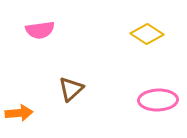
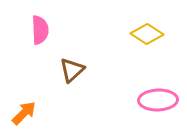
pink semicircle: rotated 84 degrees counterclockwise
brown triangle: moved 1 px right, 19 px up
orange arrow: moved 5 px right; rotated 40 degrees counterclockwise
